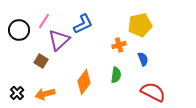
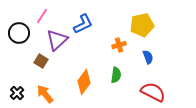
pink line: moved 2 px left, 5 px up
yellow pentagon: moved 2 px right
black circle: moved 3 px down
purple triangle: moved 2 px left
blue semicircle: moved 5 px right, 2 px up
orange arrow: rotated 66 degrees clockwise
